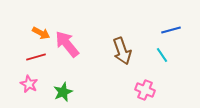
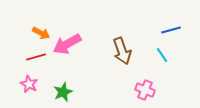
pink arrow: rotated 80 degrees counterclockwise
